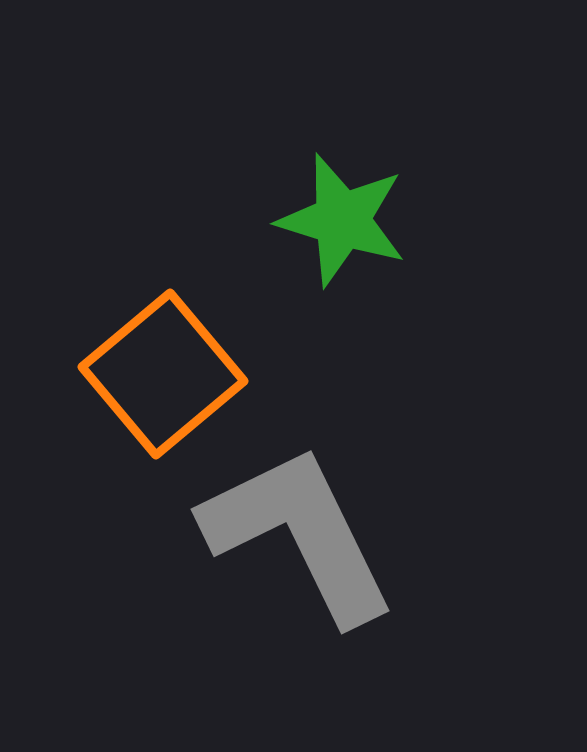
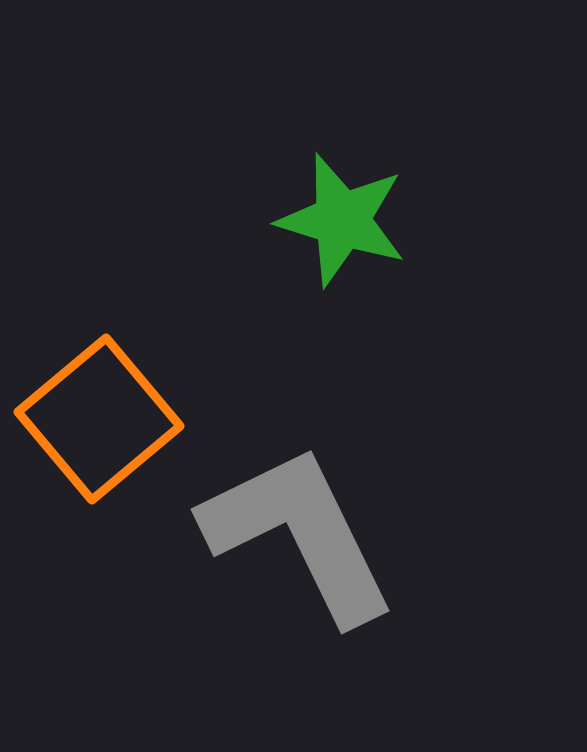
orange square: moved 64 px left, 45 px down
